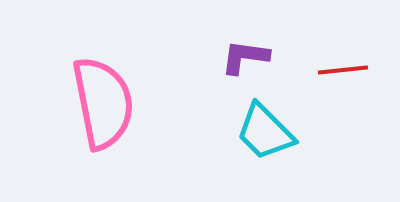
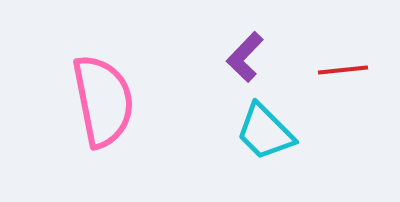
purple L-shape: rotated 54 degrees counterclockwise
pink semicircle: moved 2 px up
